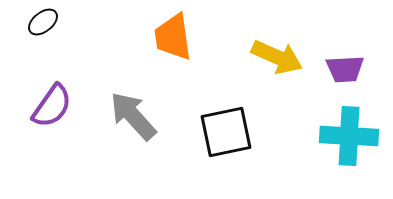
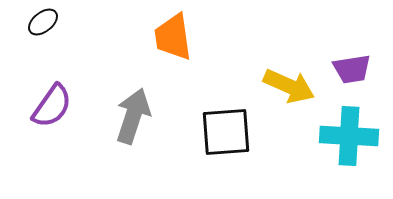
yellow arrow: moved 12 px right, 29 px down
purple trapezoid: moved 7 px right; rotated 6 degrees counterclockwise
gray arrow: rotated 60 degrees clockwise
black square: rotated 8 degrees clockwise
